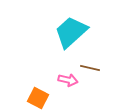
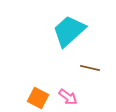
cyan trapezoid: moved 2 px left, 1 px up
pink arrow: moved 17 px down; rotated 24 degrees clockwise
